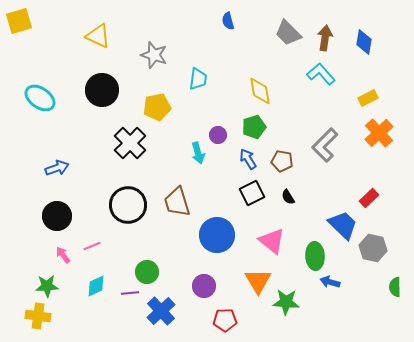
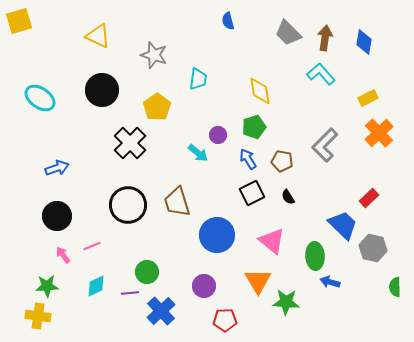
yellow pentagon at (157, 107): rotated 24 degrees counterclockwise
cyan arrow at (198, 153): rotated 35 degrees counterclockwise
